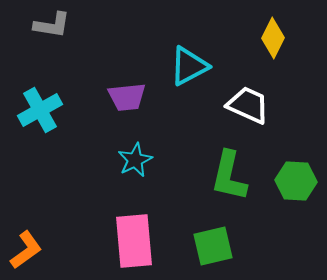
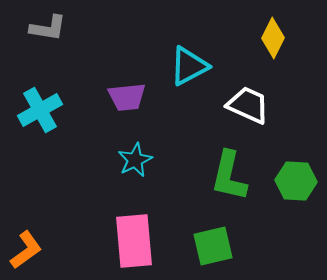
gray L-shape: moved 4 px left, 3 px down
